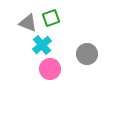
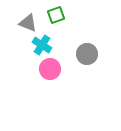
green square: moved 5 px right, 3 px up
cyan cross: rotated 18 degrees counterclockwise
